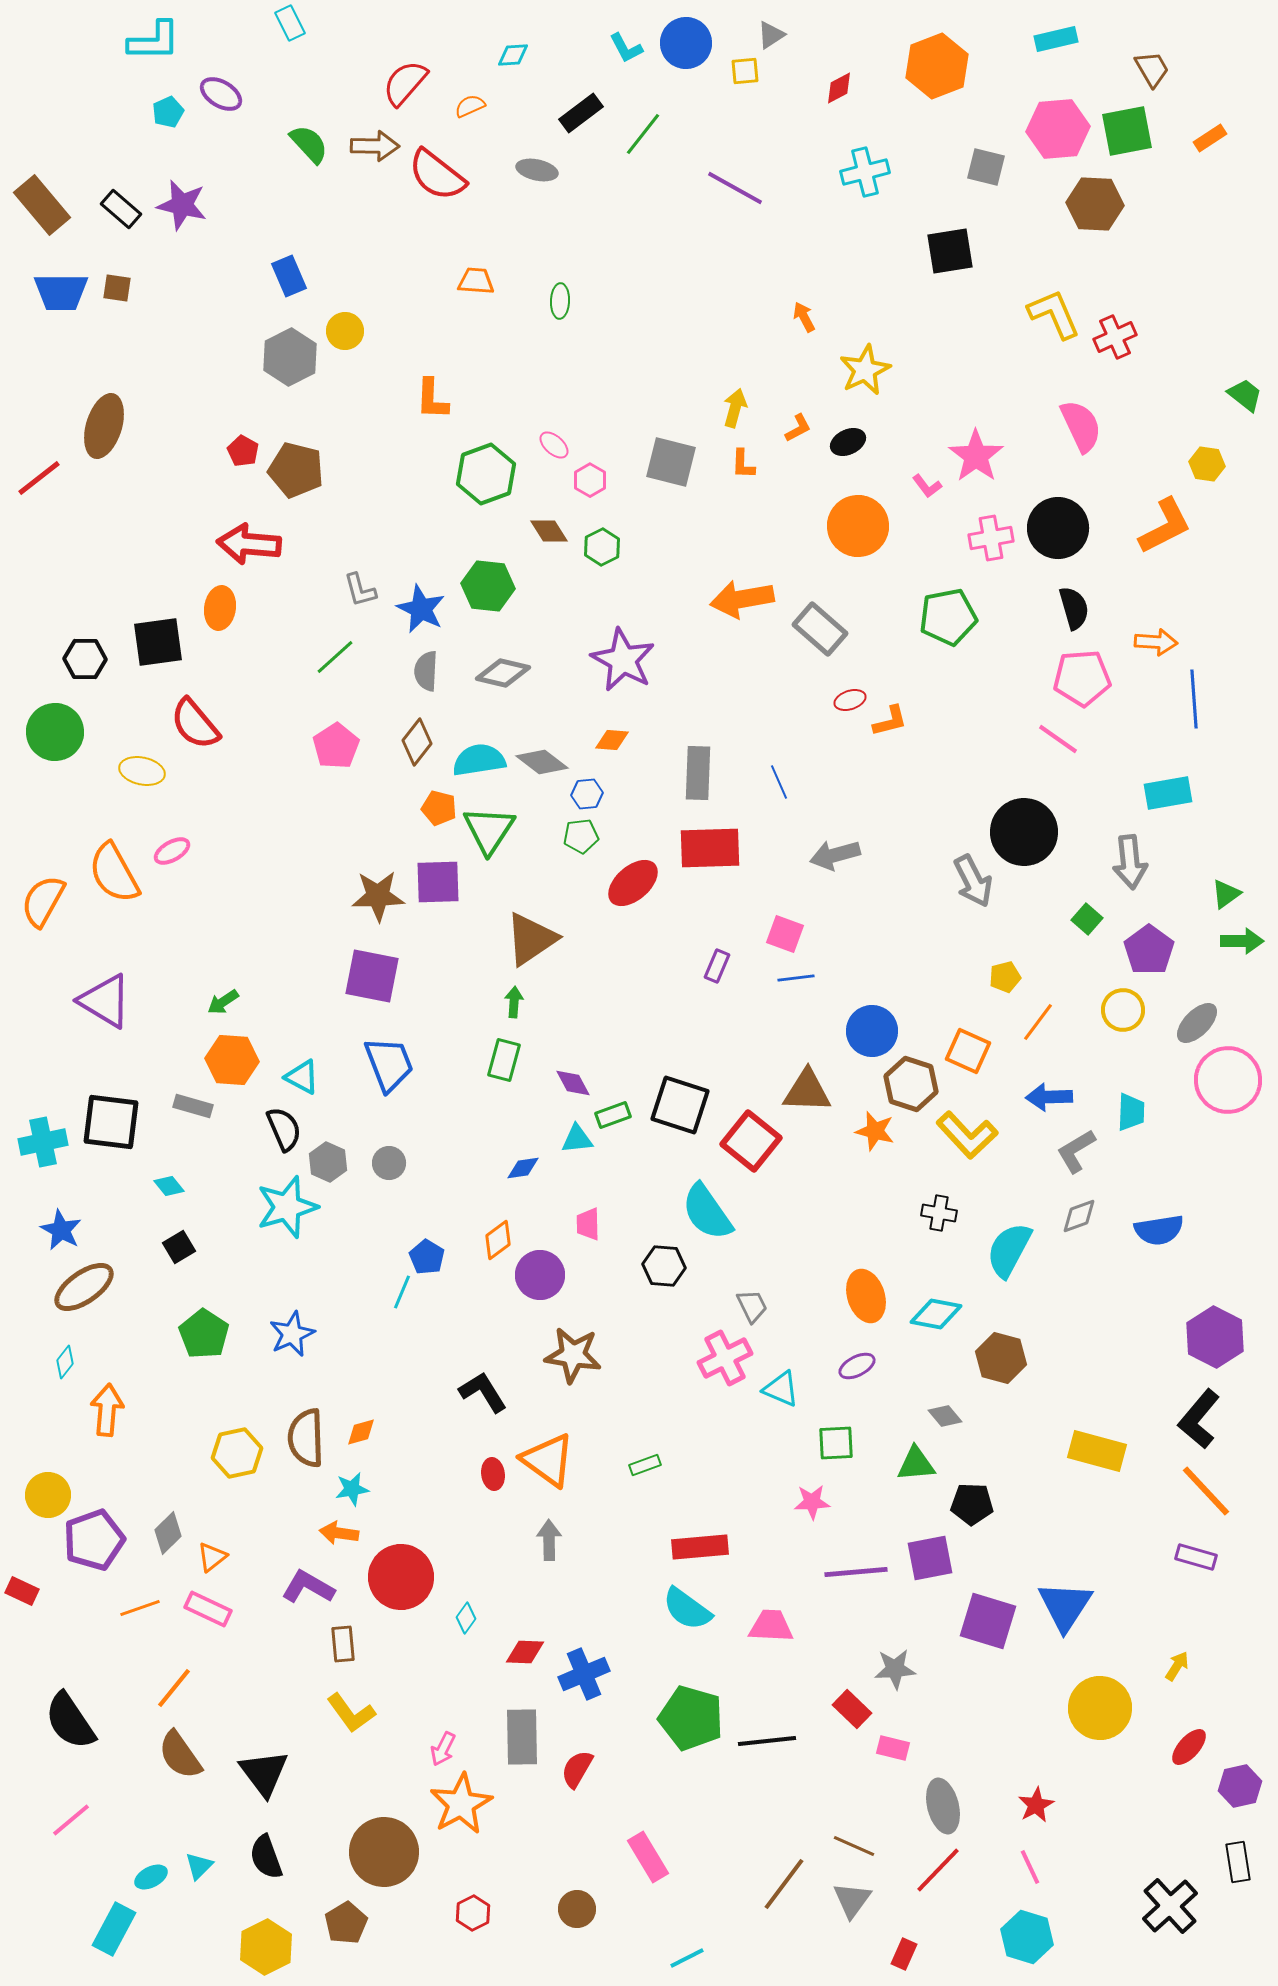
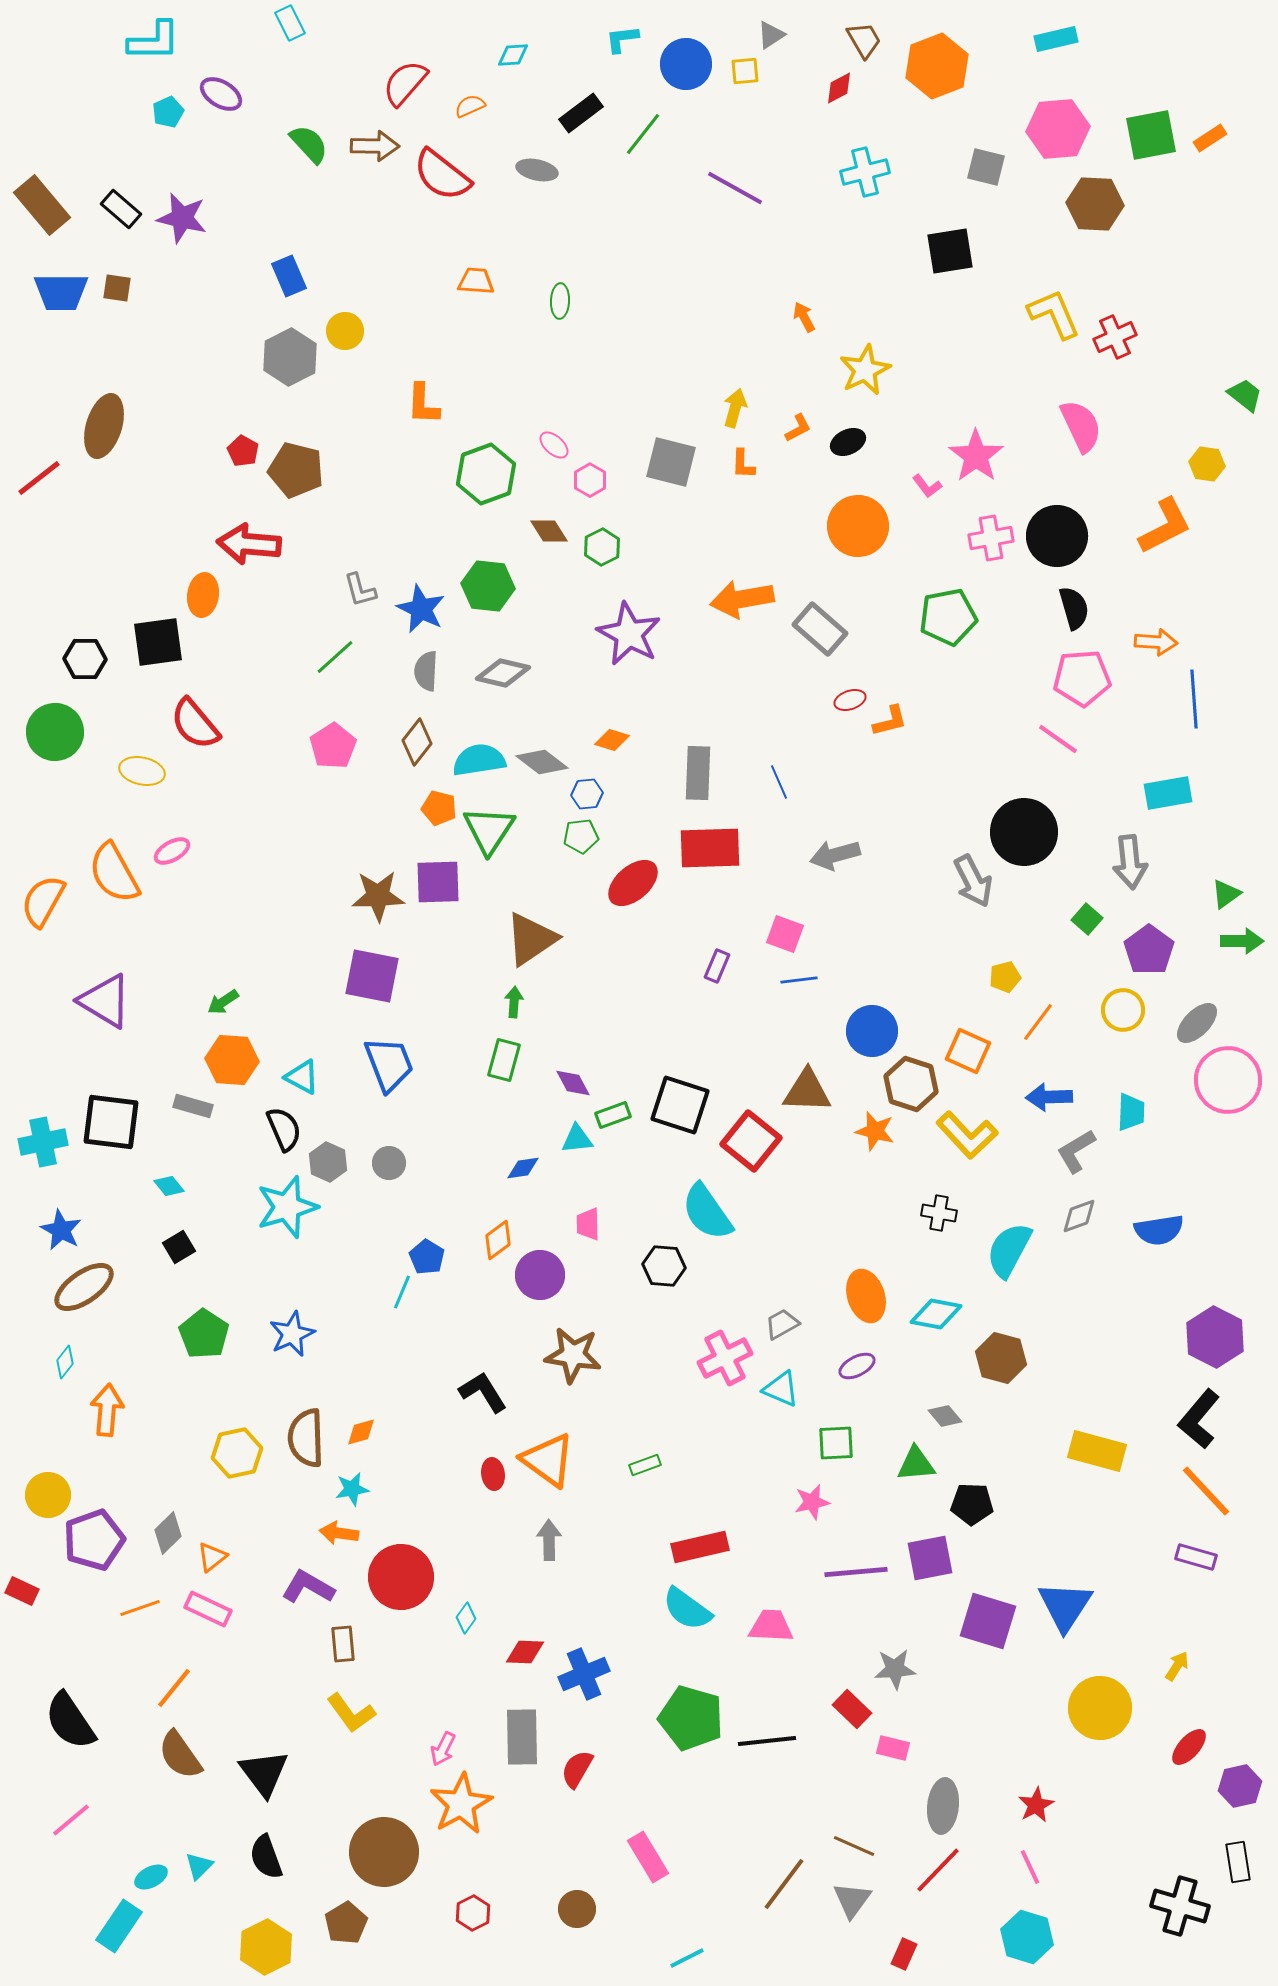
blue circle at (686, 43): moved 21 px down
cyan L-shape at (626, 48): moved 4 px left, 9 px up; rotated 111 degrees clockwise
brown trapezoid at (1152, 69): moved 288 px left, 29 px up
green square at (1127, 131): moved 24 px right, 4 px down
red semicircle at (437, 175): moved 5 px right
purple star at (182, 205): moved 13 px down
orange L-shape at (432, 399): moved 9 px left, 5 px down
black circle at (1058, 528): moved 1 px left, 8 px down
orange ellipse at (220, 608): moved 17 px left, 13 px up
purple star at (623, 660): moved 6 px right, 26 px up
orange diamond at (612, 740): rotated 12 degrees clockwise
pink pentagon at (336, 746): moved 3 px left
blue line at (796, 978): moved 3 px right, 2 px down
gray trapezoid at (752, 1306): moved 30 px right, 18 px down; rotated 93 degrees counterclockwise
pink star at (812, 1502): rotated 9 degrees counterclockwise
red rectangle at (700, 1547): rotated 8 degrees counterclockwise
gray ellipse at (943, 1806): rotated 20 degrees clockwise
black cross at (1170, 1906): moved 10 px right; rotated 32 degrees counterclockwise
cyan rectangle at (114, 1929): moved 5 px right, 3 px up; rotated 6 degrees clockwise
